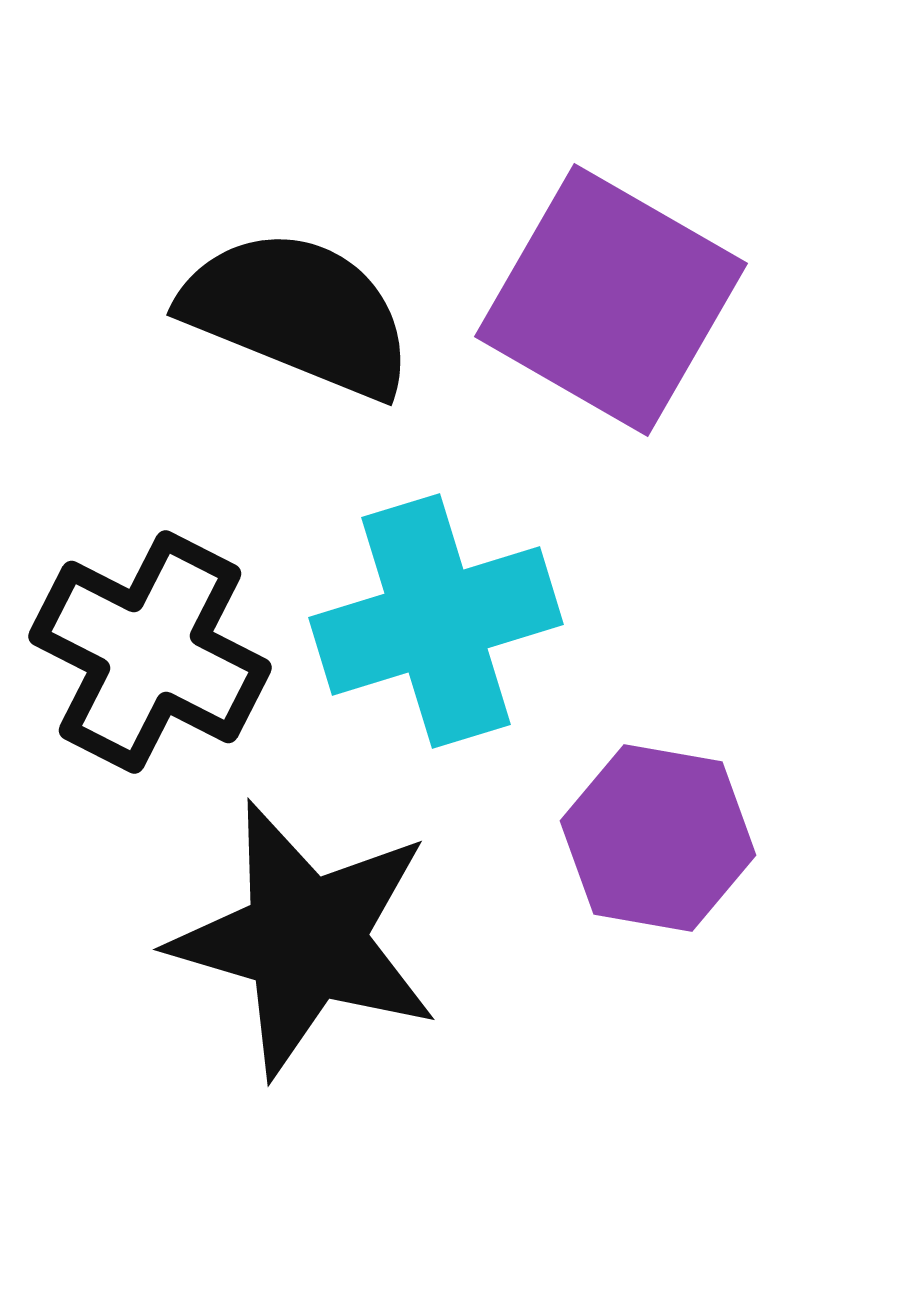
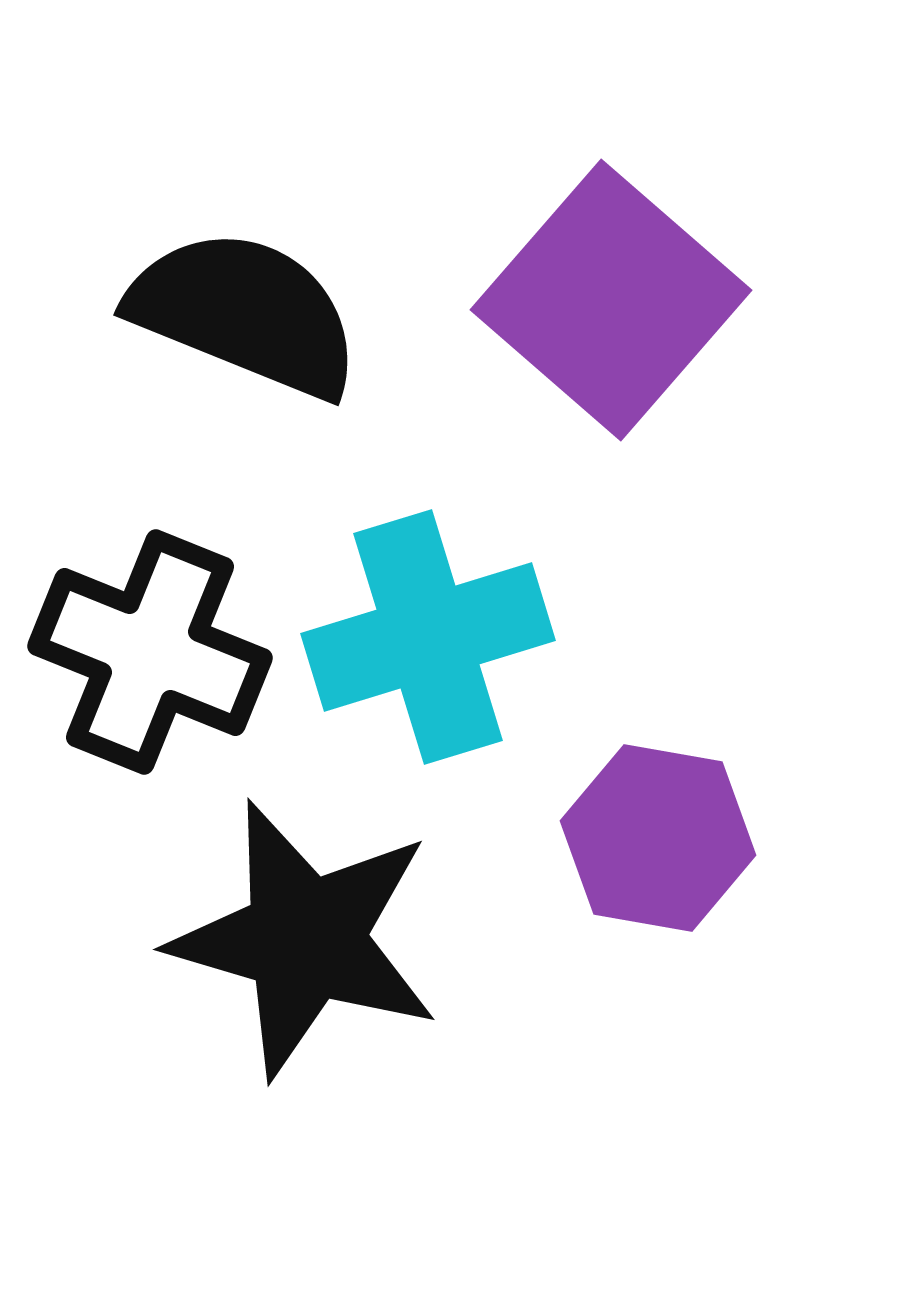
purple square: rotated 11 degrees clockwise
black semicircle: moved 53 px left
cyan cross: moved 8 px left, 16 px down
black cross: rotated 5 degrees counterclockwise
